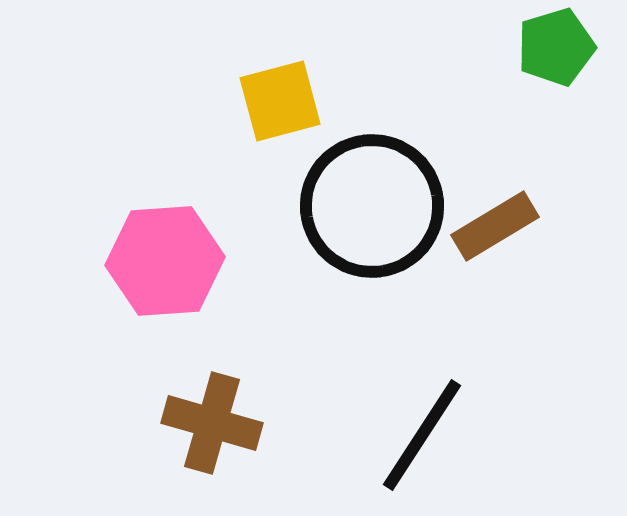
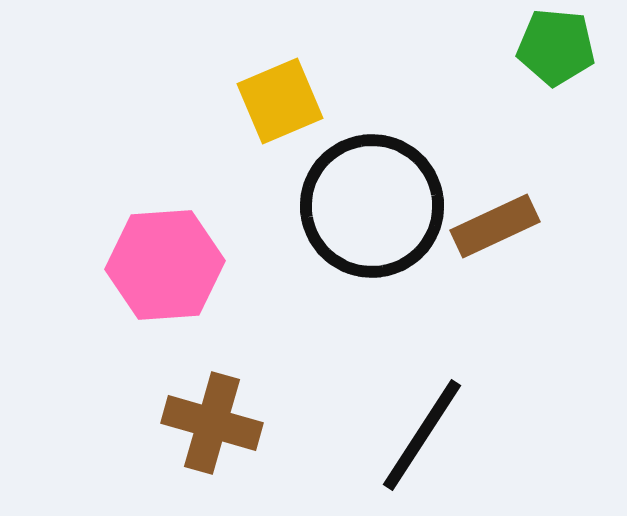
green pentagon: rotated 22 degrees clockwise
yellow square: rotated 8 degrees counterclockwise
brown rectangle: rotated 6 degrees clockwise
pink hexagon: moved 4 px down
